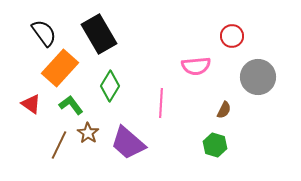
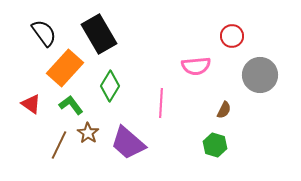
orange rectangle: moved 5 px right
gray circle: moved 2 px right, 2 px up
